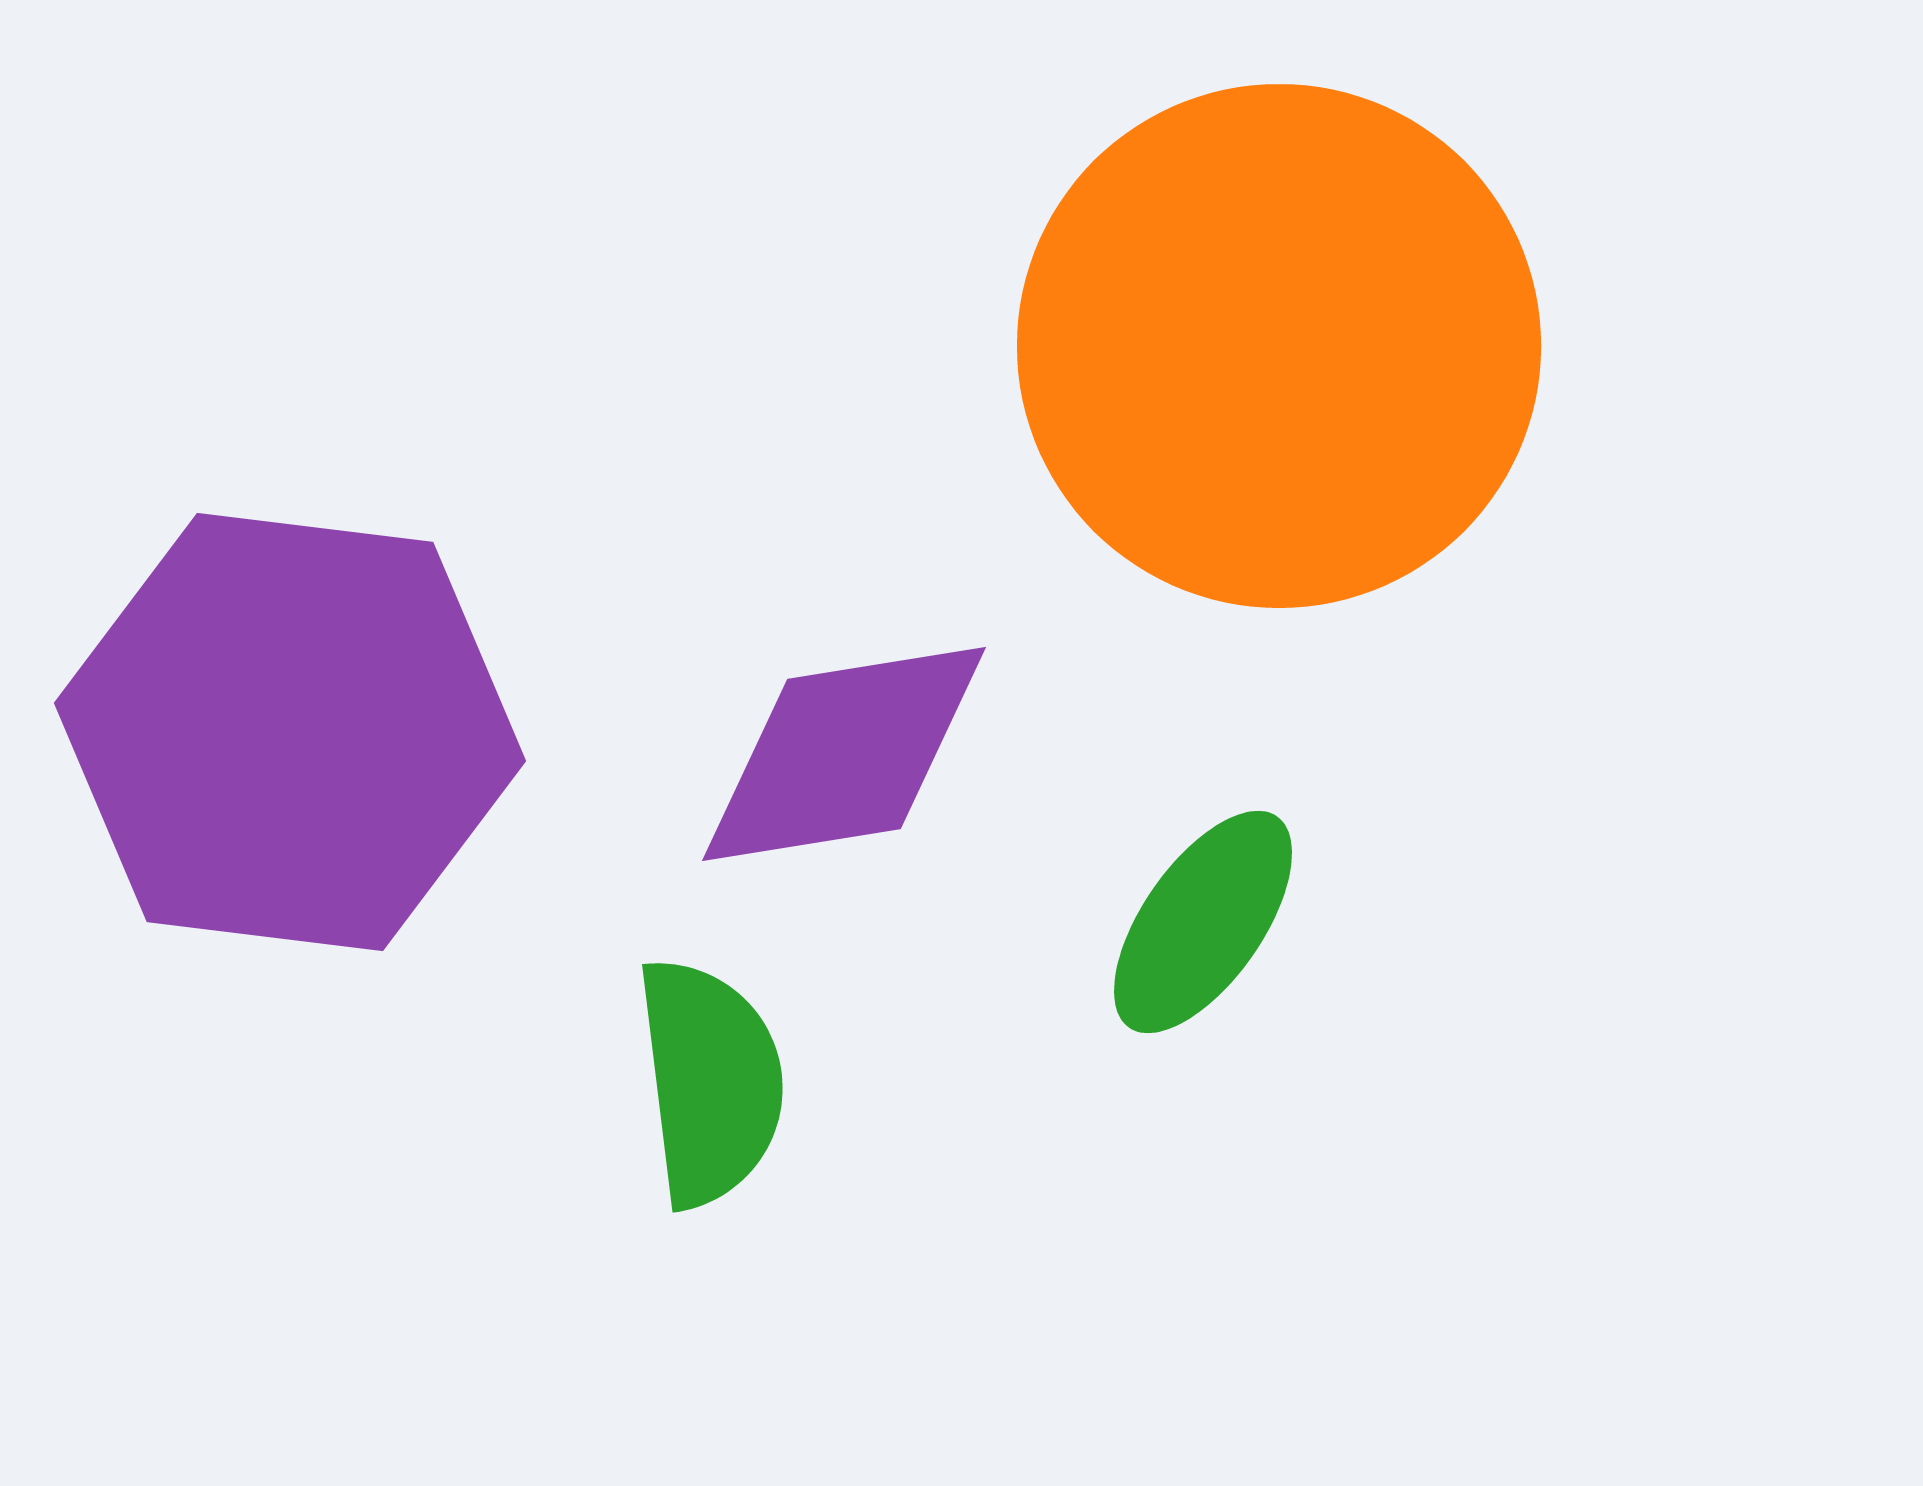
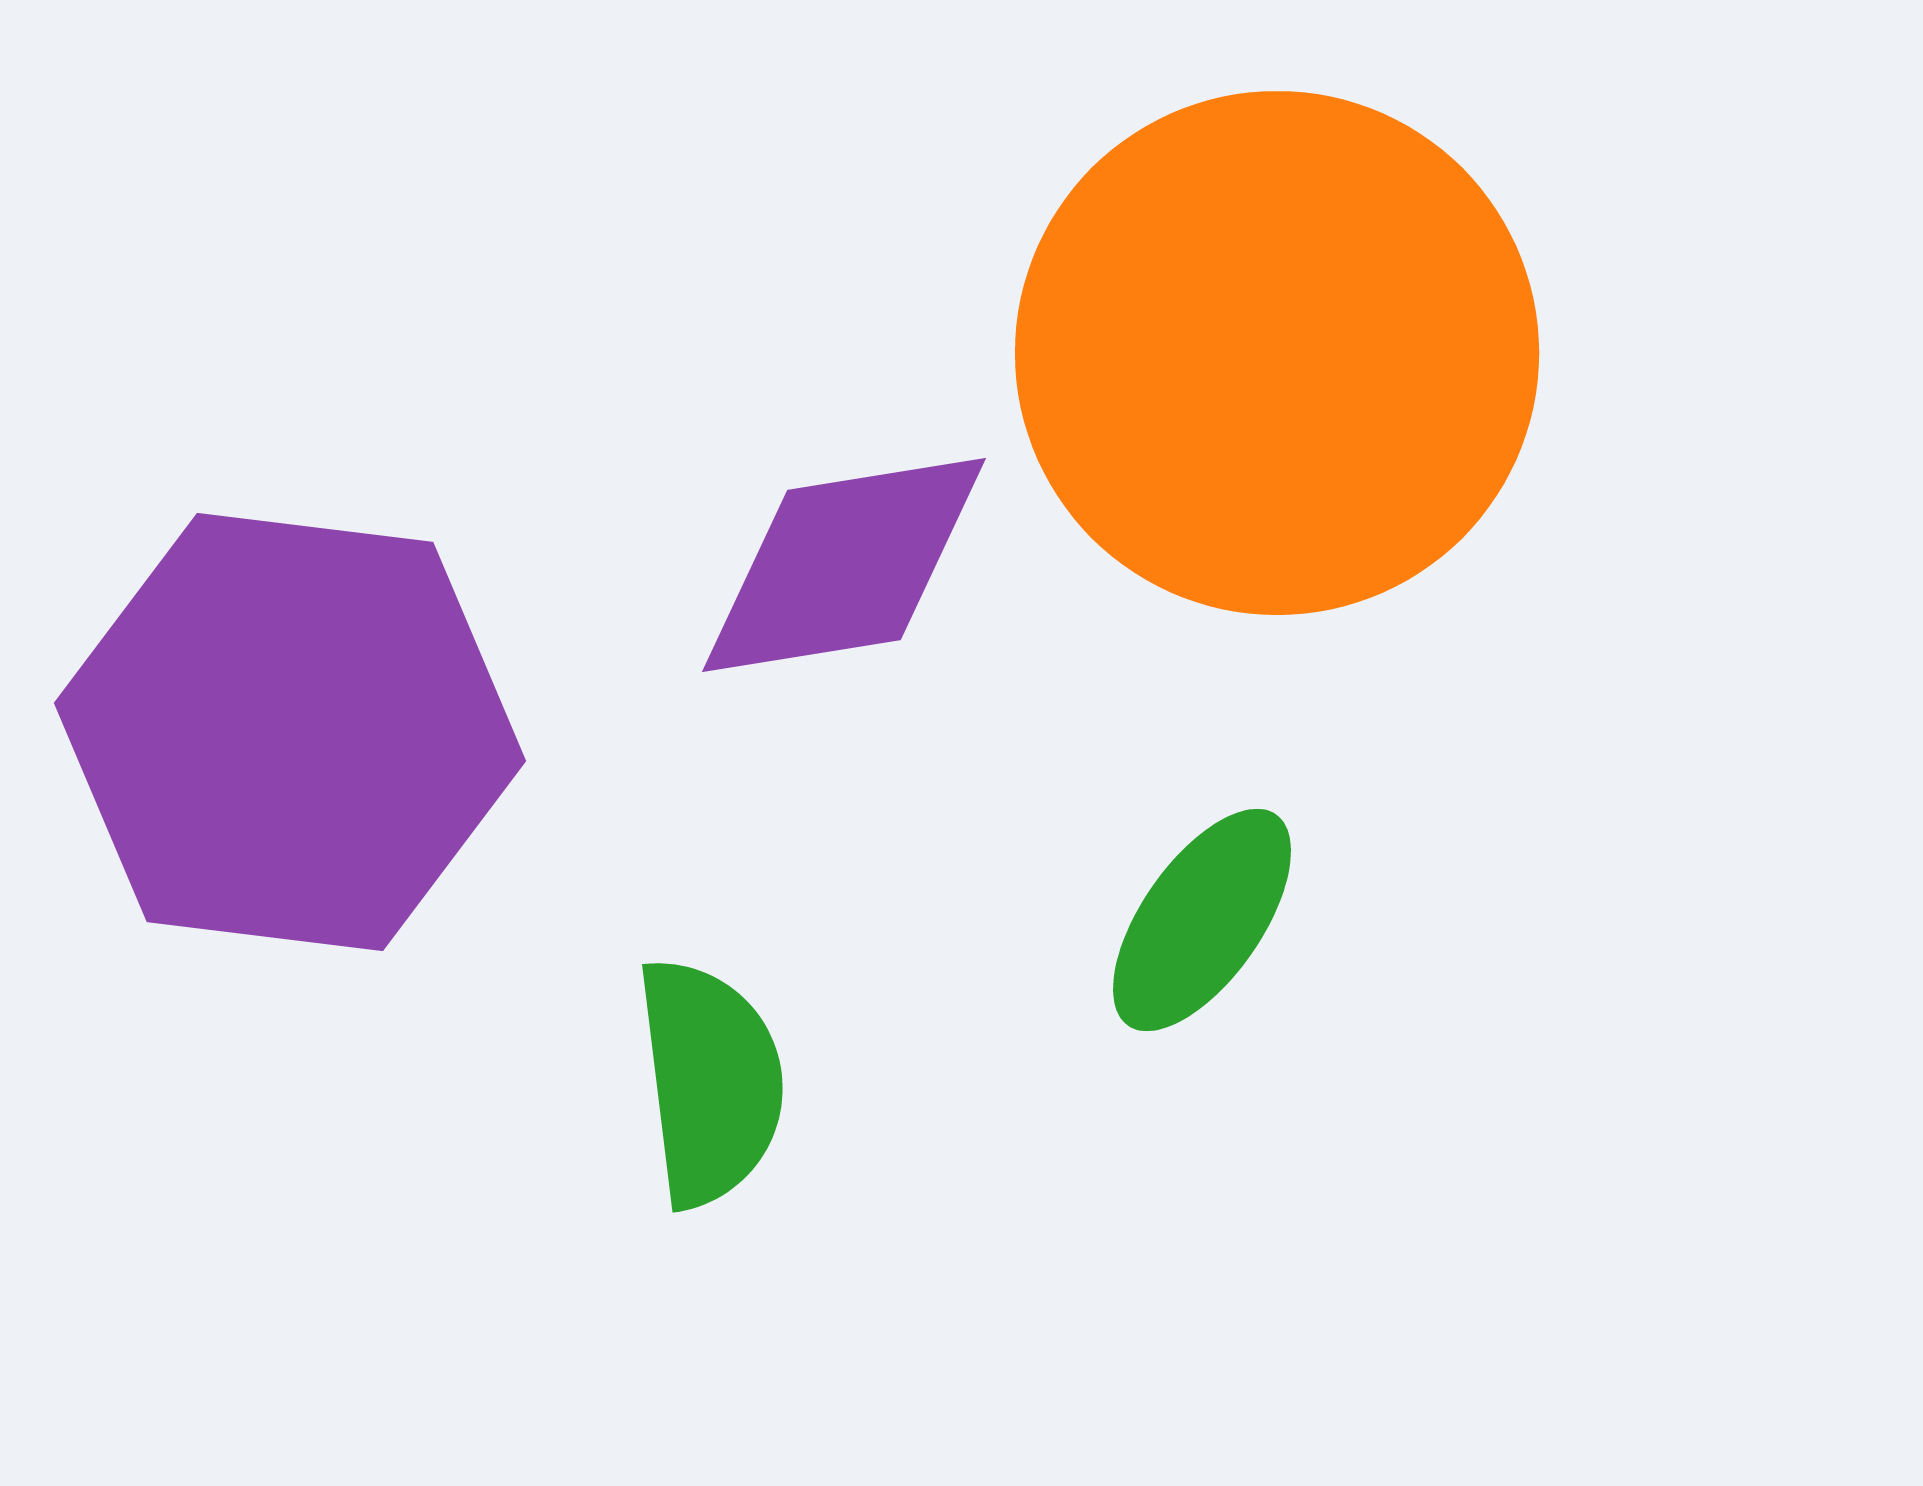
orange circle: moved 2 px left, 7 px down
purple diamond: moved 189 px up
green ellipse: moved 1 px left, 2 px up
